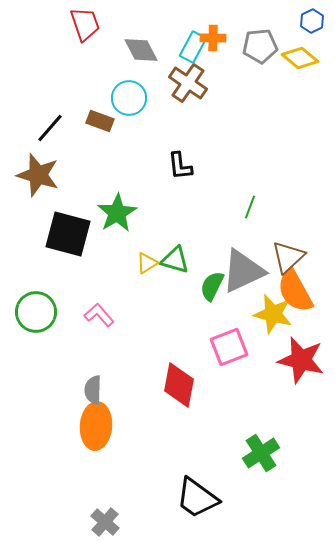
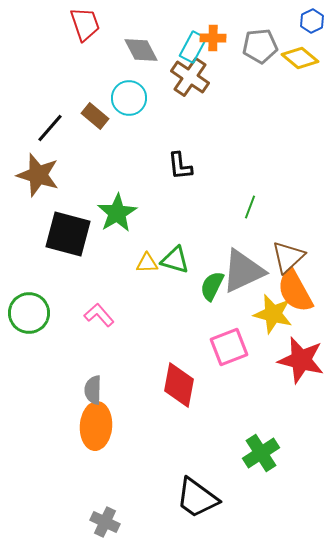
brown cross: moved 2 px right, 6 px up
brown rectangle: moved 5 px left, 5 px up; rotated 20 degrees clockwise
yellow triangle: rotated 30 degrees clockwise
green circle: moved 7 px left, 1 px down
gray cross: rotated 16 degrees counterclockwise
